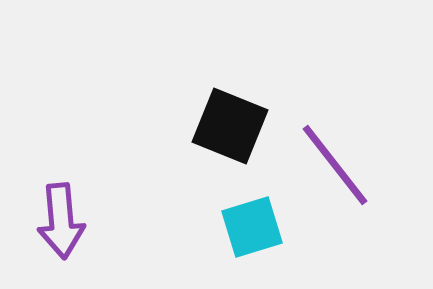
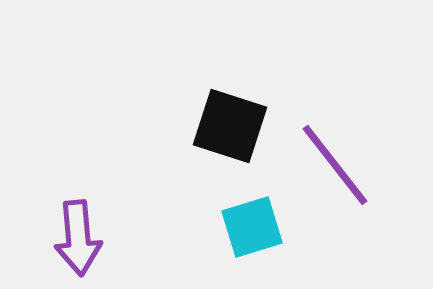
black square: rotated 4 degrees counterclockwise
purple arrow: moved 17 px right, 17 px down
